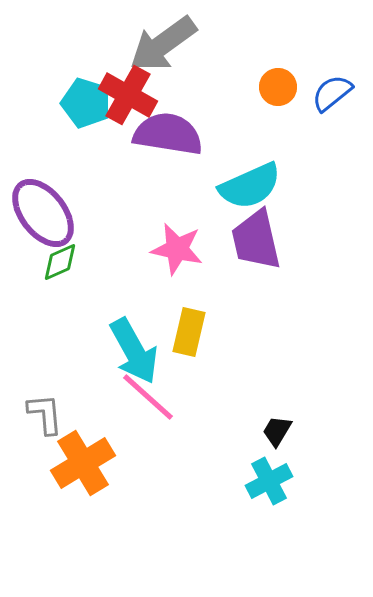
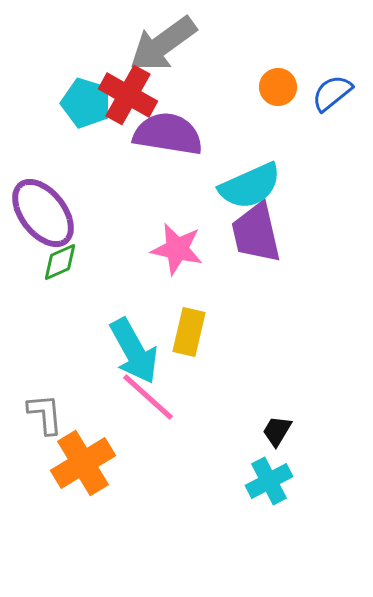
purple trapezoid: moved 7 px up
